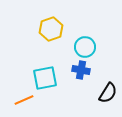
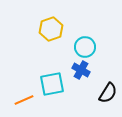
blue cross: rotated 18 degrees clockwise
cyan square: moved 7 px right, 6 px down
